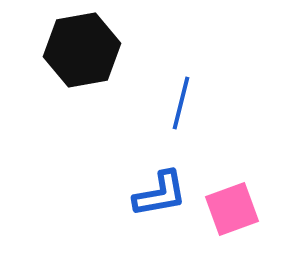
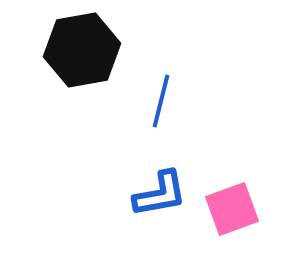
blue line: moved 20 px left, 2 px up
